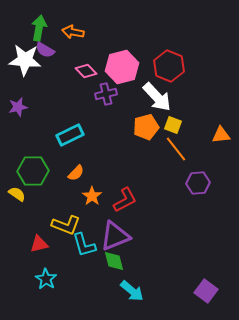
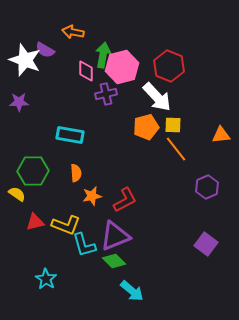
green arrow: moved 64 px right, 27 px down
white star: rotated 16 degrees clockwise
pink diamond: rotated 45 degrees clockwise
purple star: moved 1 px right, 5 px up; rotated 12 degrees clockwise
yellow square: rotated 18 degrees counterclockwise
cyan rectangle: rotated 36 degrees clockwise
orange semicircle: rotated 48 degrees counterclockwise
purple hexagon: moved 9 px right, 4 px down; rotated 20 degrees counterclockwise
orange star: rotated 24 degrees clockwise
red triangle: moved 4 px left, 22 px up
green diamond: rotated 30 degrees counterclockwise
purple square: moved 47 px up
